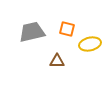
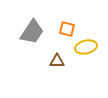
gray trapezoid: rotated 136 degrees clockwise
yellow ellipse: moved 4 px left, 3 px down
